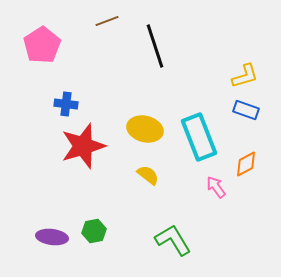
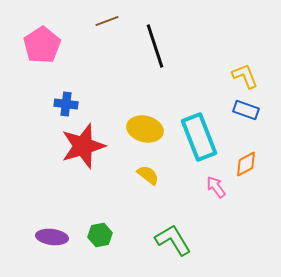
yellow L-shape: rotated 96 degrees counterclockwise
green hexagon: moved 6 px right, 4 px down
